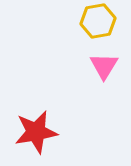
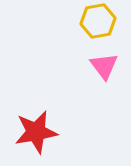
pink triangle: rotated 8 degrees counterclockwise
